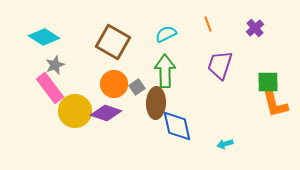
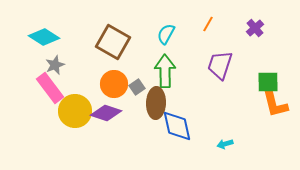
orange line: rotated 49 degrees clockwise
cyan semicircle: rotated 35 degrees counterclockwise
